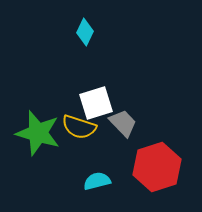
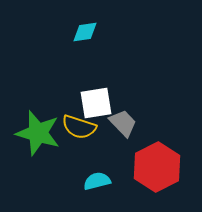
cyan diamond: rotated 56 degrees clockwise
white square: rotated 8 degrees clockwise
red hexagon: rotated 9 degrees counterclockwise
